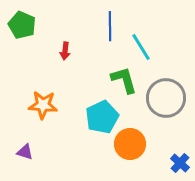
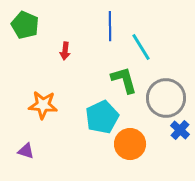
green pentagon: moved 3 px right
purple triangle: moved 1 px right, 1 px up
blue cross: moved 33 px up
